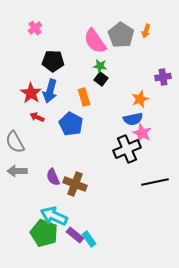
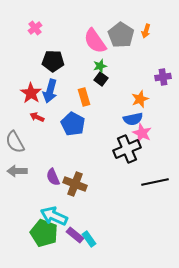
green star: rotated 24 degrees counterclockwise
blue pentagon: moved 2 px right
